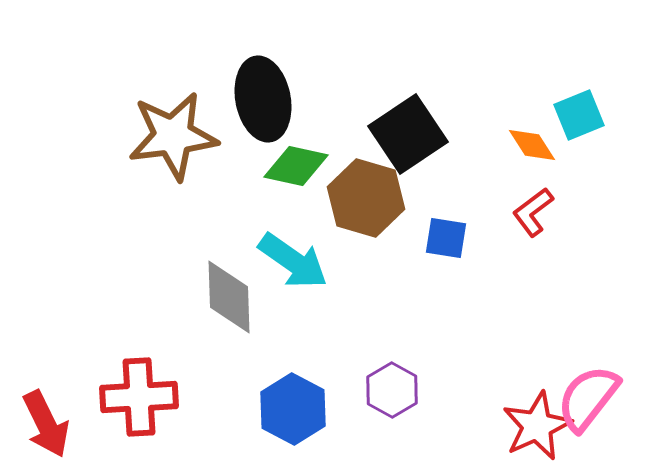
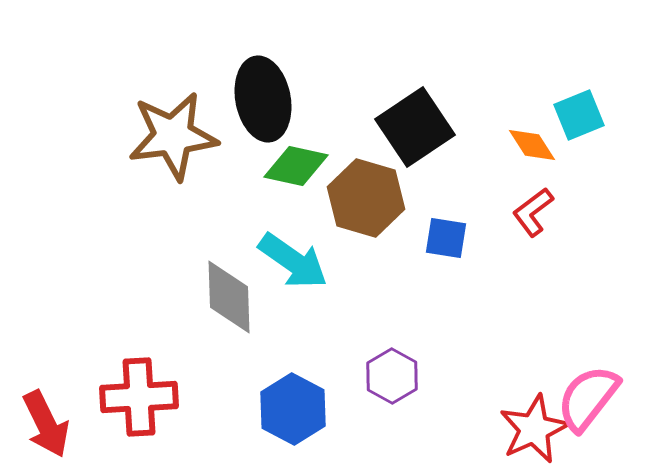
black square: moved 7 px right, 7 px up
purple hexagon: moved 14 px up
red star: moved 3 px left, 3 px down
